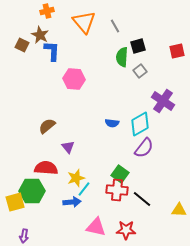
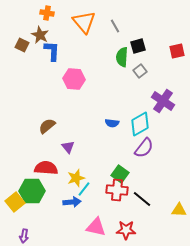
orange cross: moved 2 px down; rotated 24 degrees clockwise
yellow square: rotated 24 degrees counterclockwise
